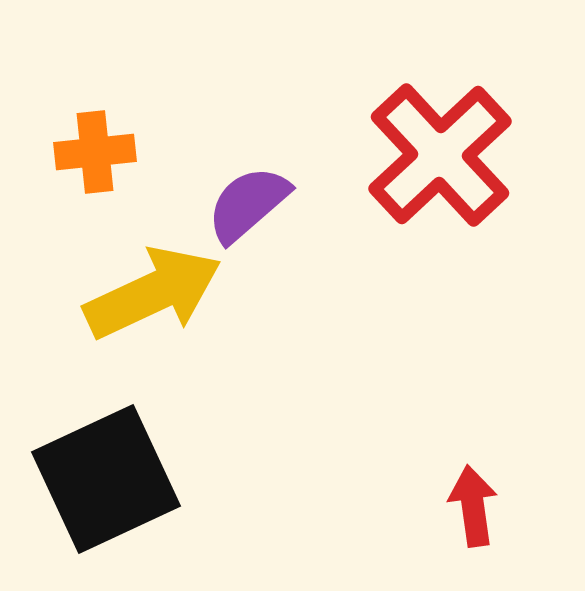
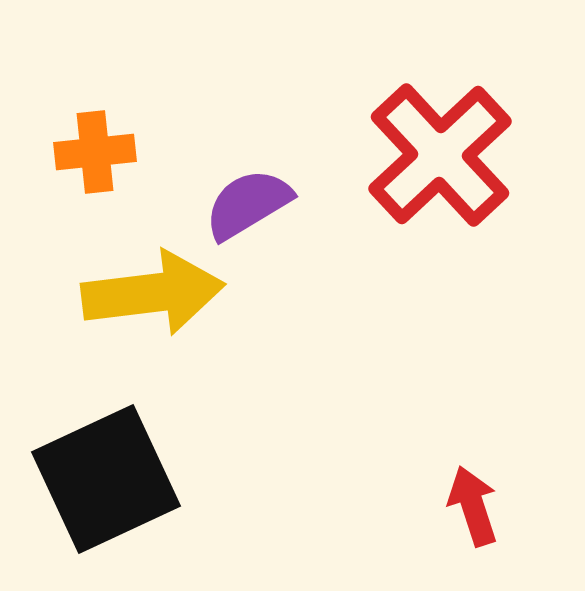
purple semicircle: rotated 10 degrees clockwise
yellow arrow: rotated 18 degrees clockwise
red arrow: rotated 10 degrees counterclockwise
